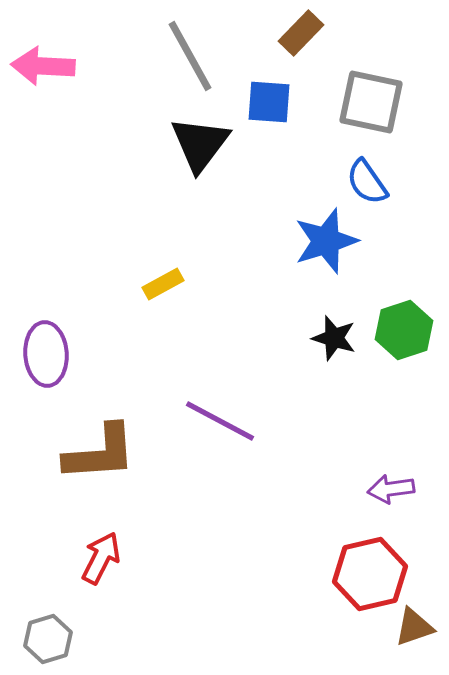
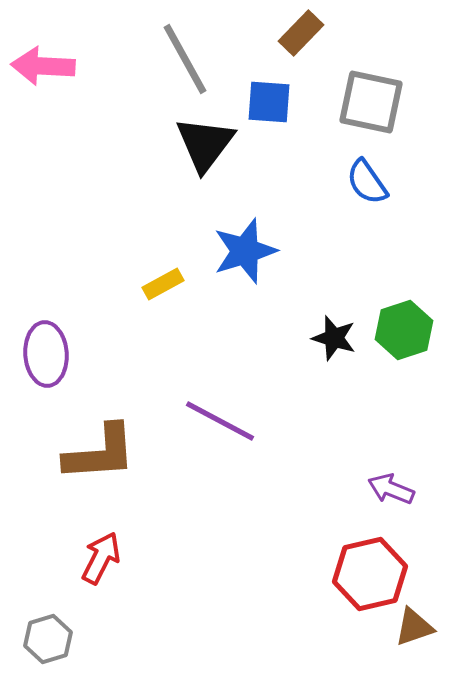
gray line: moved 5 px left, 3 px down
black triangle: moved 5 px right
blue star: moved 81 px left, 10 px down
purple arrow: rotated 30 degrees clockwise
